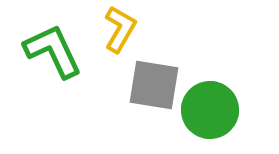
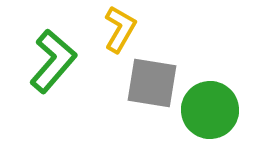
green L-shape: moved 10 px down; rotated 66 degrees clockwise
gray square: moved 2 px left, 2 px up
